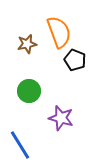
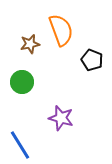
orange semicircle: moved 2 px right, 2 px up
brown star: moved 3 px right
black pentagon: moved 17 px right
green circle: moved 7 px left, 9 px up
